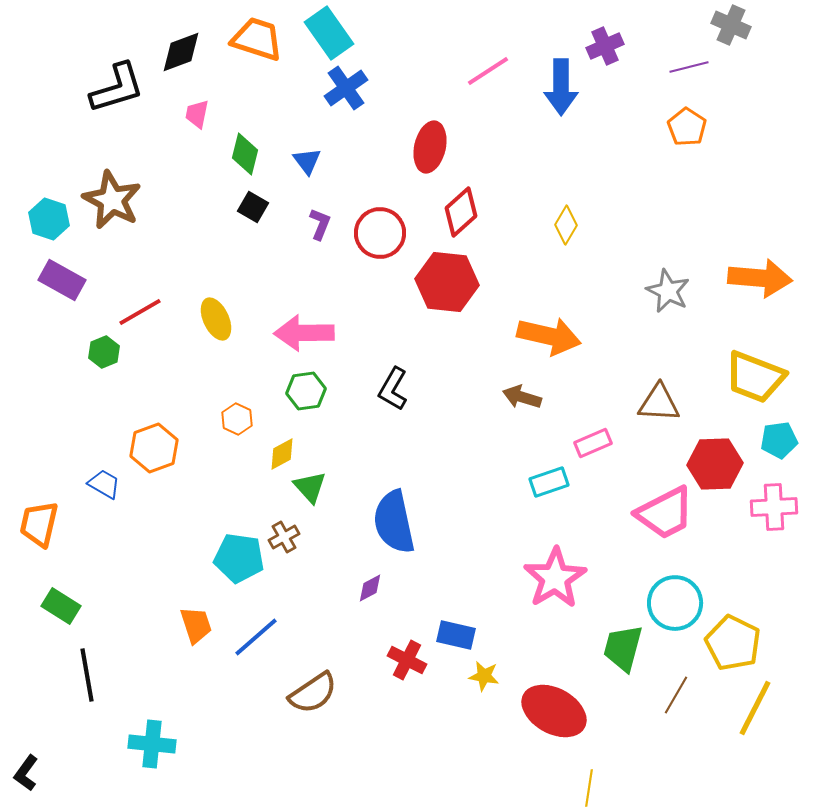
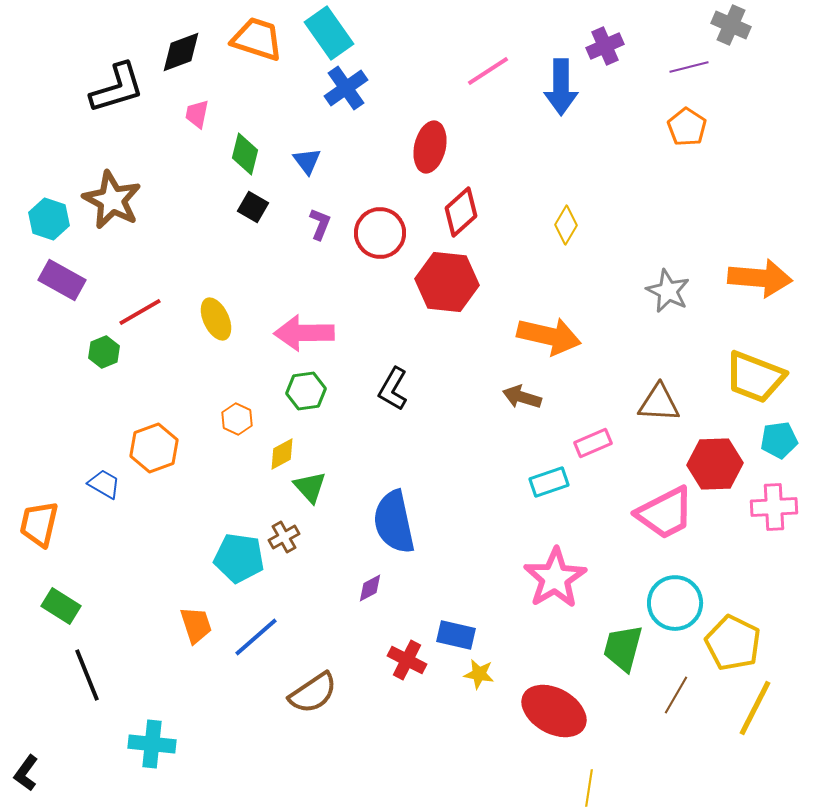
black line at (87, 675): rotated 12 degrees counterclockwise
yellow star at (484, 676): moved 5 px left, 2 px up
